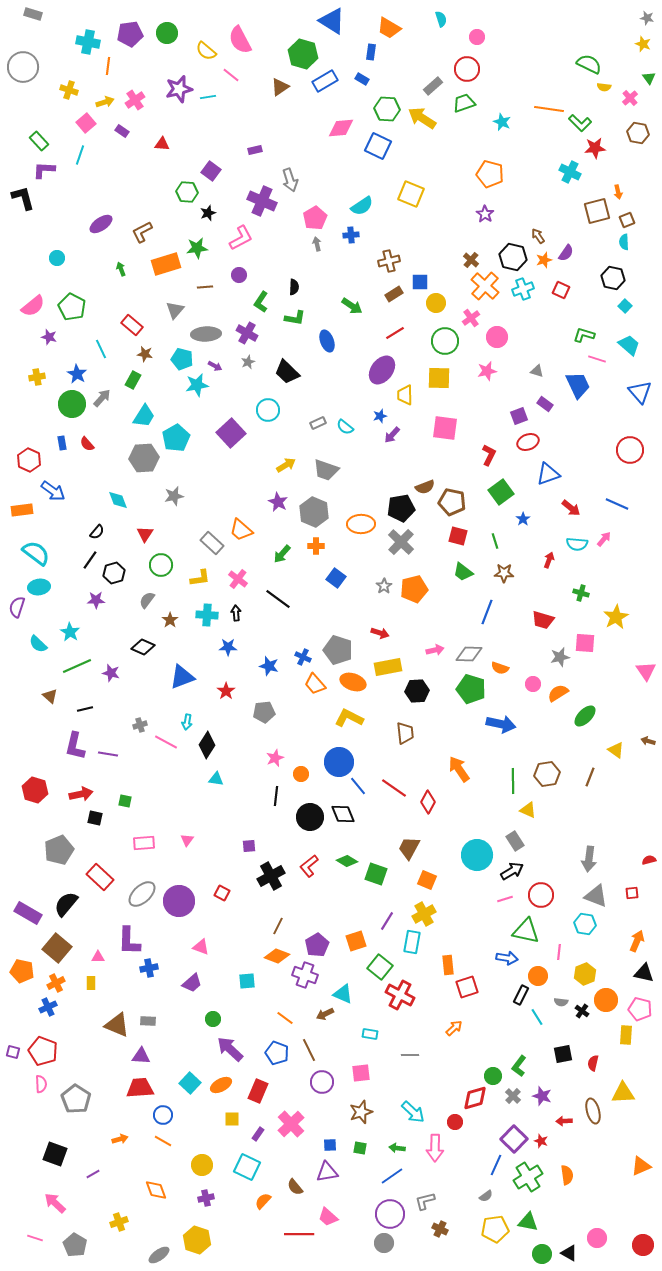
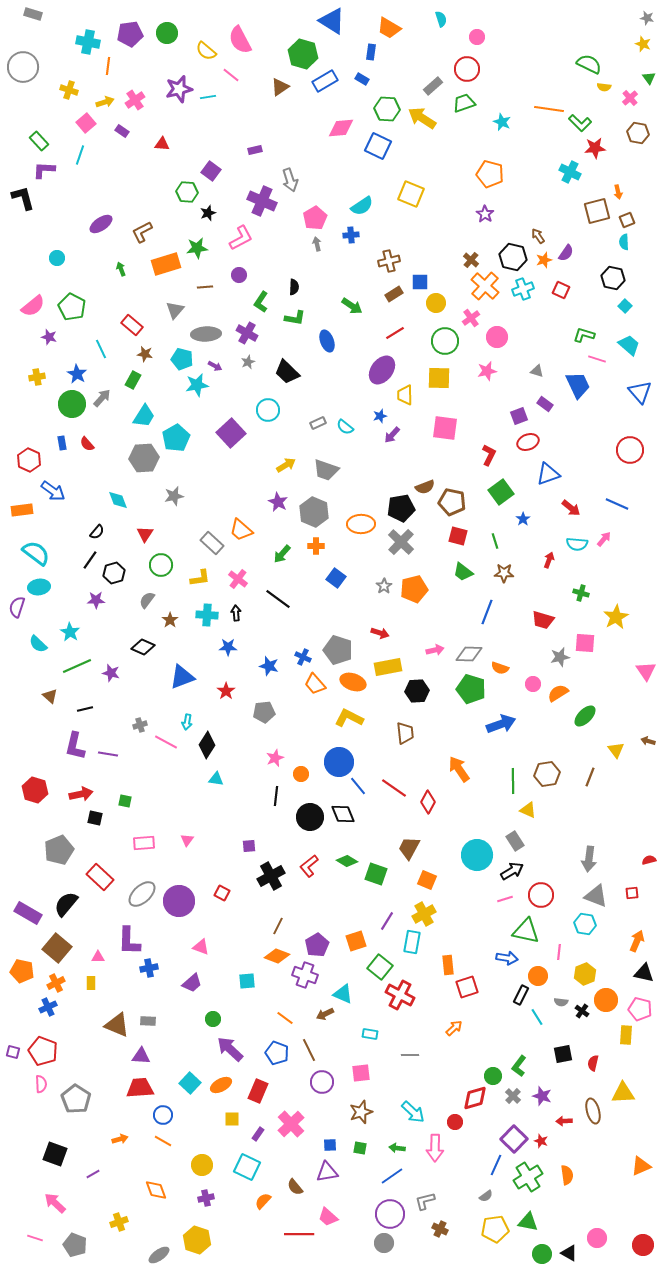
blue arrow at (501, 724): rotated 32 degrees counterclockwise
yellow triangle at (616, 750): rotated 18 degrees clockwise
gray pentagon at (75, 1245): rotated 10 degrees counterclockwise
